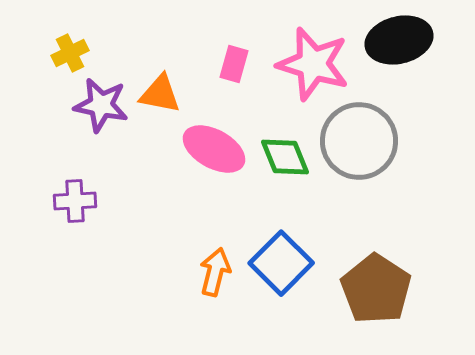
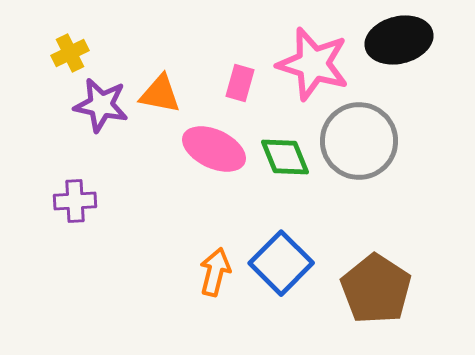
pink rectangle: moved 6 px right, 19 px down
pink ellipse: rotated 4 degrees counterclockwise
